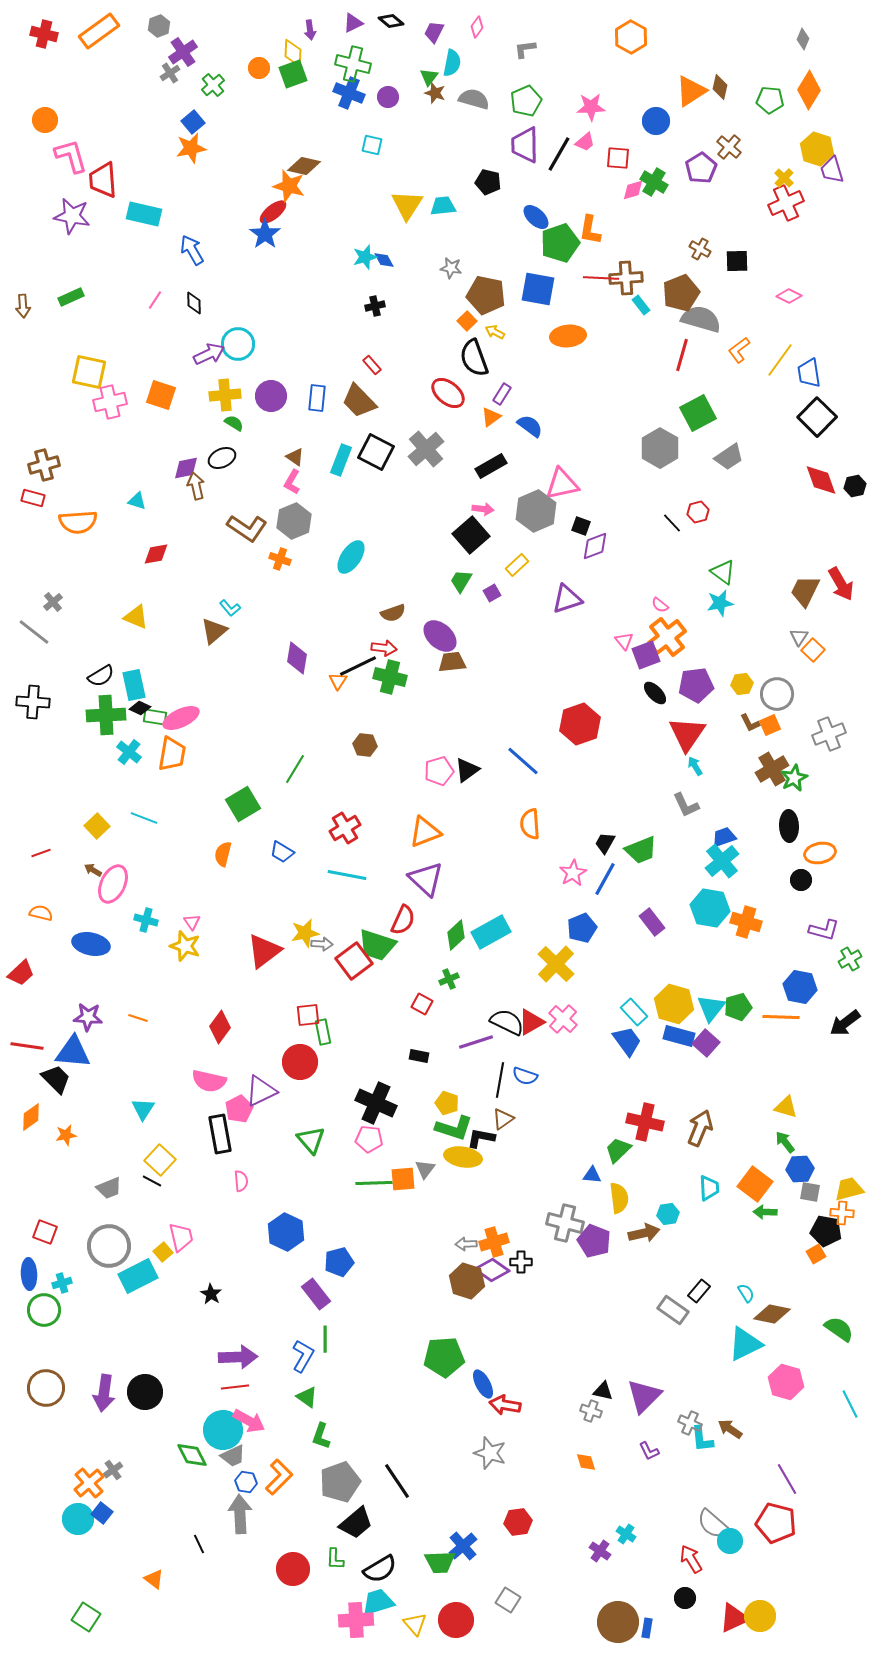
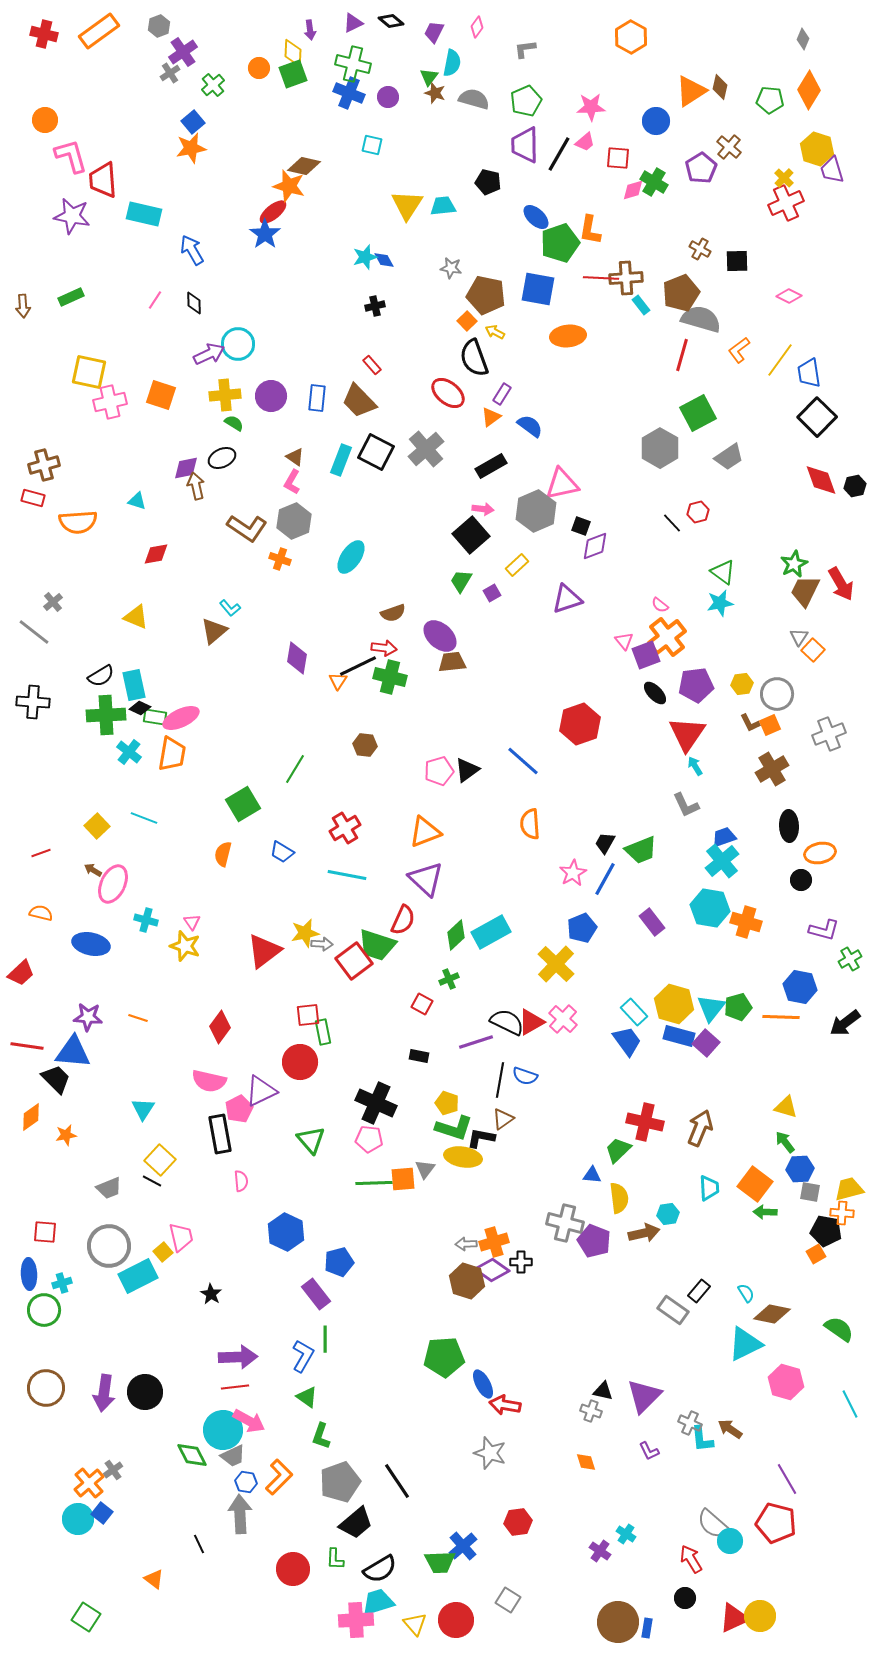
green star at (794, 778): moved 214 px up
red square at (45, 1232): rotated 15 degrees counterclockwise
